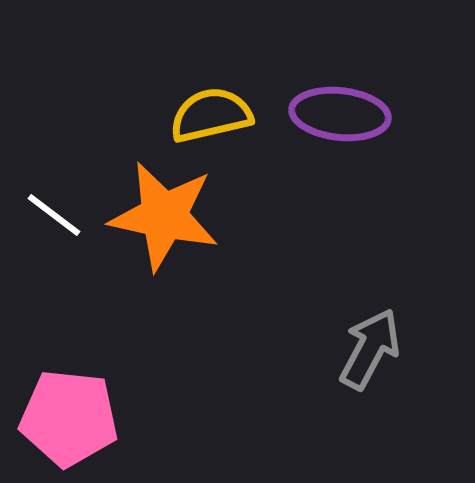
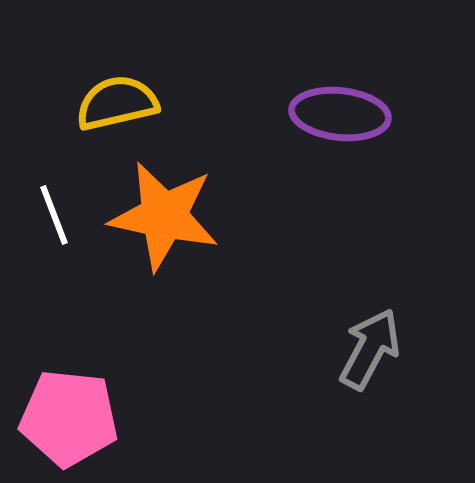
yellow semicircle: moved 94 px left, 12 px up
white line: rotated 32 degrees clockwise
